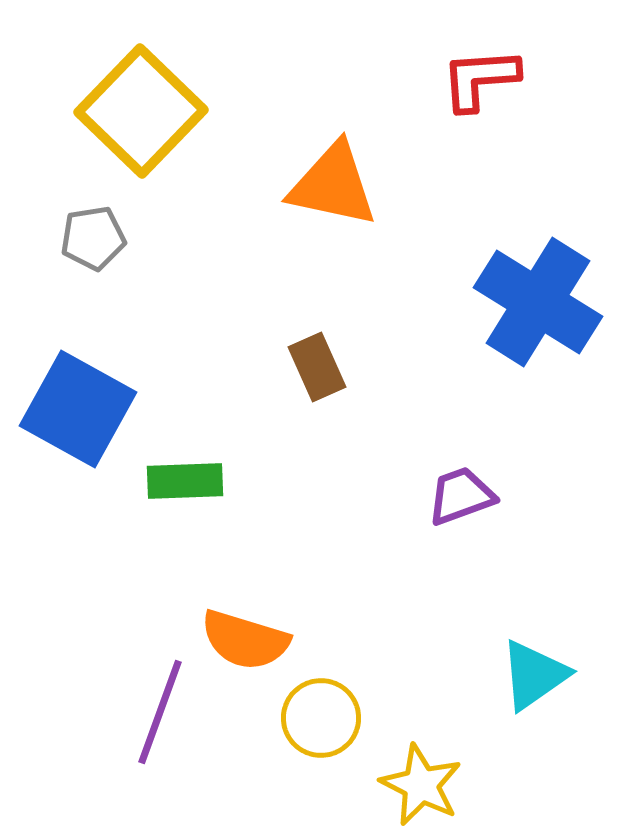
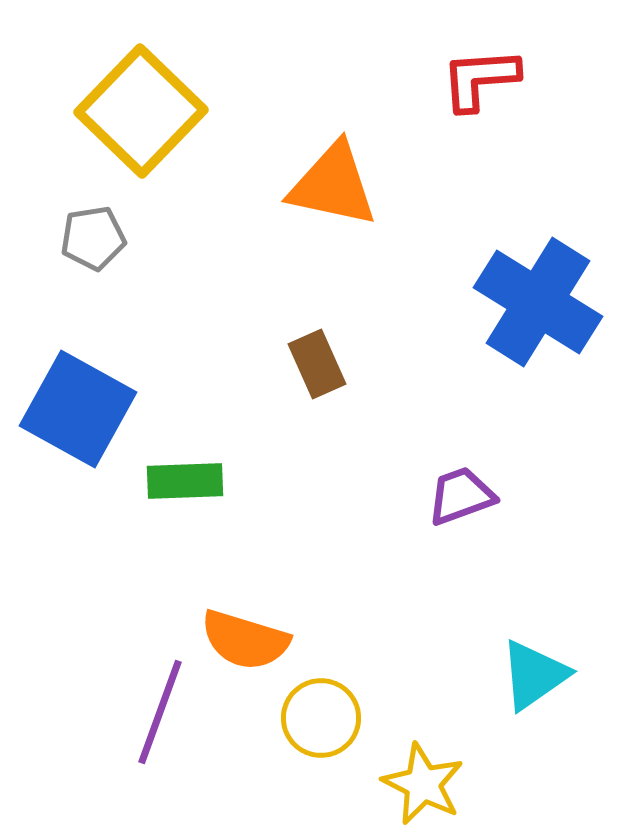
brown rectangle: moved 3 px up
yellow star: moved 2 px right, 1 px up
